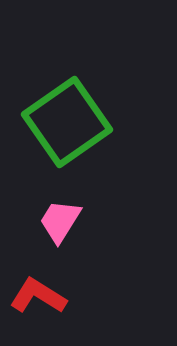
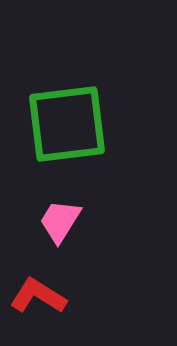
green square: moved 2 px down; rotated 28 degrees clockwise
